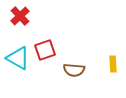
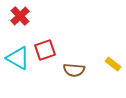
yellow rectangle: rotated 49 degrees counterclockwise
